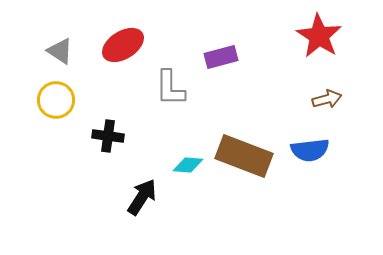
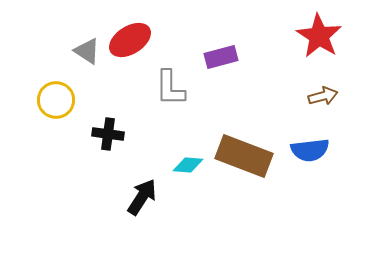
red ellipse: moved 7 px right, 5 px up
gray triangle: moved 27 px right
brown arrow: moved 4 px left, 3 px up
black cross: moved 2 px up
